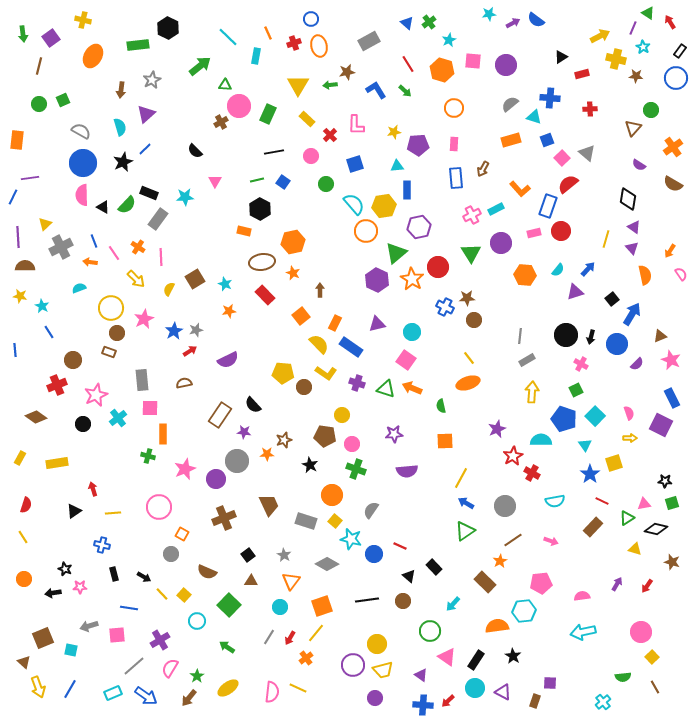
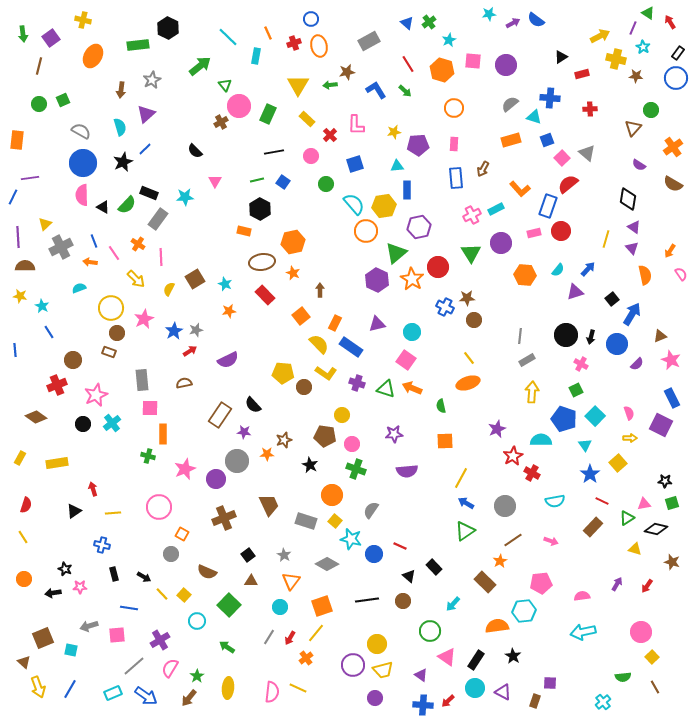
black rectangle at (680, 51): moved 2 px left, 2 px down
green triangle at (225, 85): rotated 48 degrees clockwise
orange cross at (138, 247): moved 3 px up
cyan cross at (118, 418): moved 6 px left, 5 px down
yellow square at (614, 463): moved 4 px right; rotated 24 degrees counterclockwise
yellow ellipse at (228, 688): rotated 50 degrees counterclockwise
